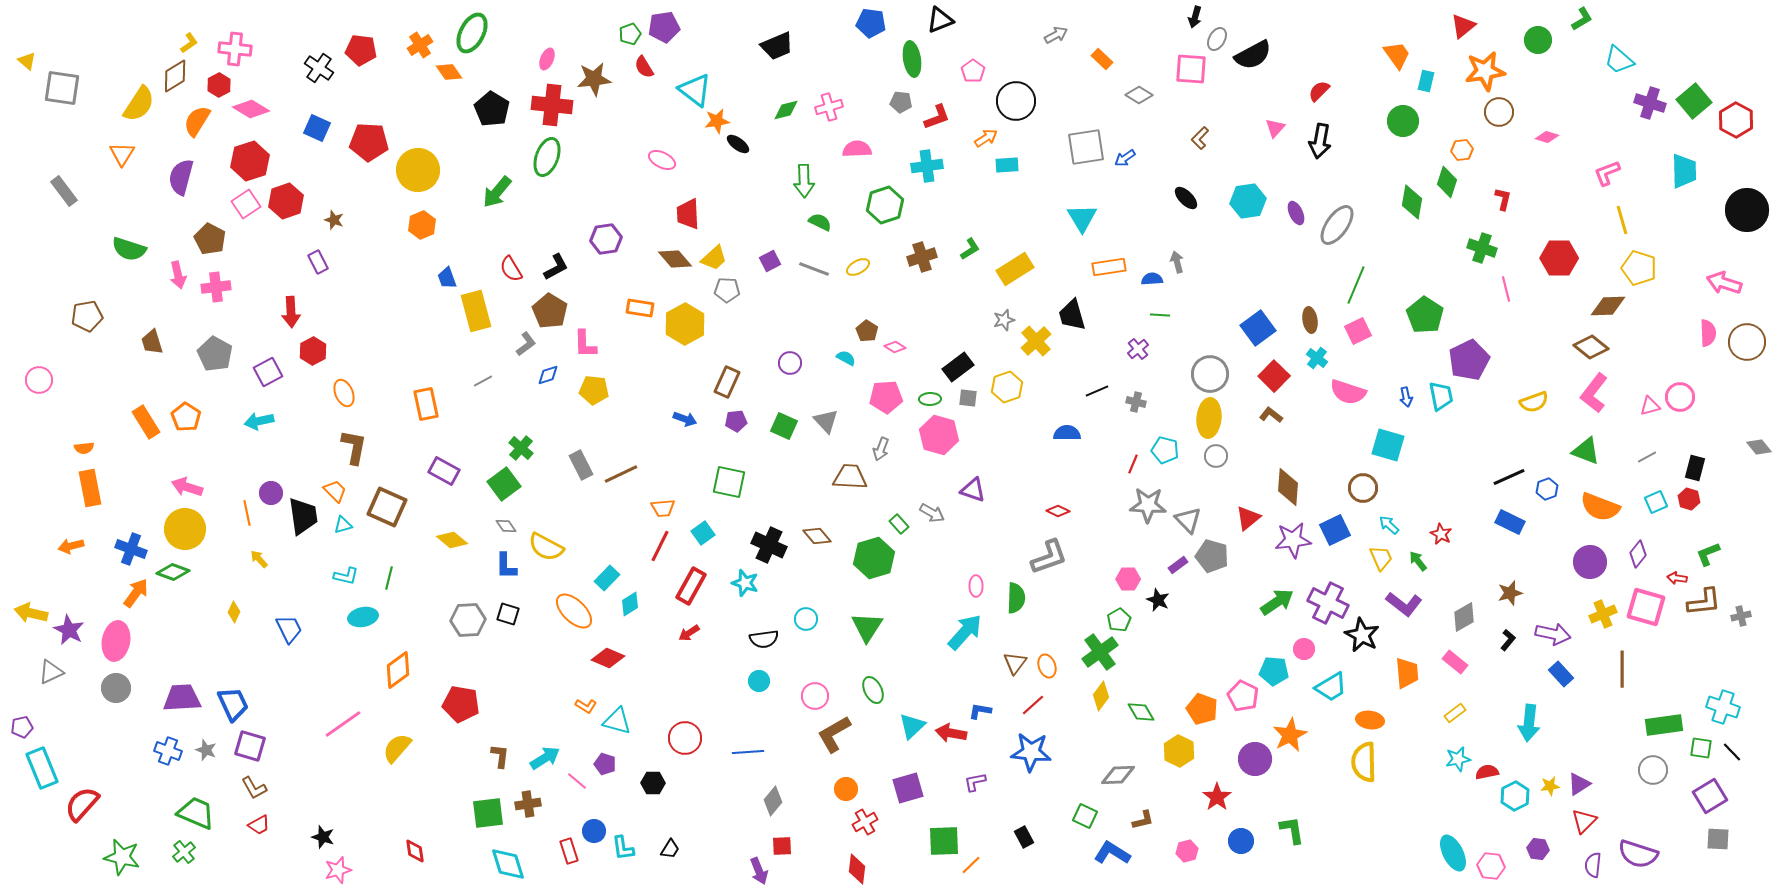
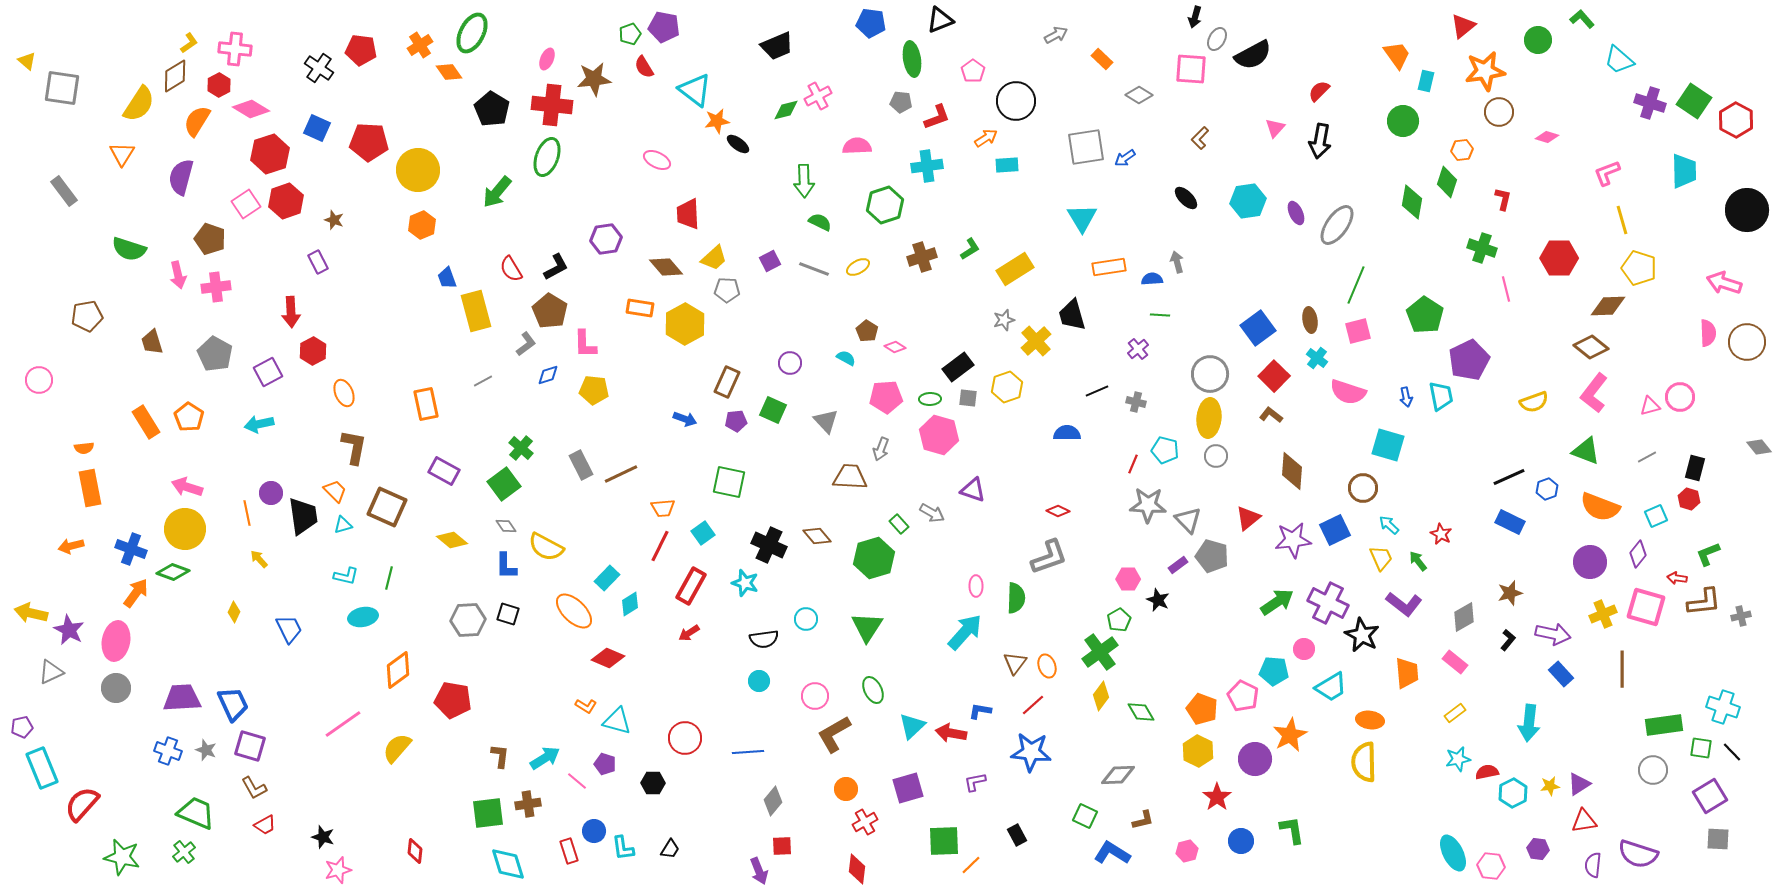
green L-shape at (1582, 19): rotated 100 degrees counterclockwise
purple pentagon at (664, 27): rotated 20 degrees clockwise
green square at (1694, 101): rotated 16 degrees counterclockwise
pink cross at (829, 107): moved 11 px left, 11 px up; rotated 12 degrees counterclockwise
pink semicircle at (857, 149): moved 3 px up
pink ellipse at (662, 160): moved 5 px left
red hexagon at (250, 161): moved 20 px right, 7 px up
brown pentagon at (210, 239): rotated 8 degrees counterclockwise
brown diamond at (675, 259): moved 9 px left, 8 px down
pink square at (1358, 331): rotated 12 degrees clockwise
orange pentagon at (186, 417): moved 3 px right
cyan arrow at (259, 421): moved 3 px down
green square at (784, 426): moved 11 px left, 16 px up
brown diamond at (1288, 487): moved 4 px right, 16 px up
cyan square at (1656, 502): moved 14 px down
red pentagon at (461, 704): moved 8 px left, 4 px up
yellow hexagon at (1179, 751): moved 19 px right
cyan hexagon at (1515, 796): moved 2 px left, 3 px up
red triangle at (1584, 821): rotated 36 degrees clockwise
red trapezoid at (259, 825): moved 6 px right
black rectangle at (1024, 837): moved 7 px left, 2 px up
red diamond at (415, 851): rotated 15 degrees clockwise
